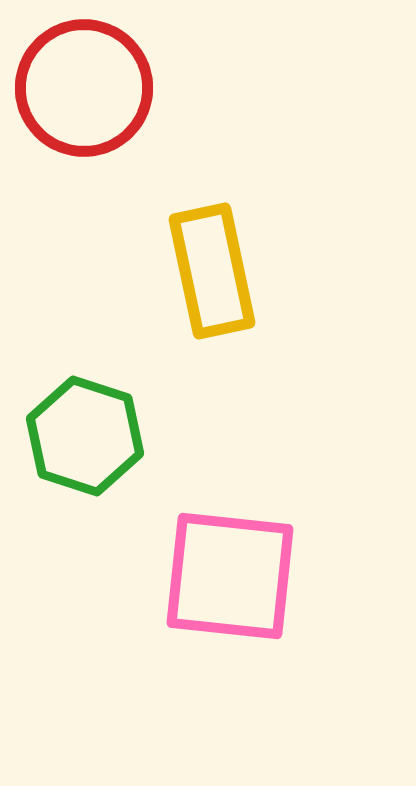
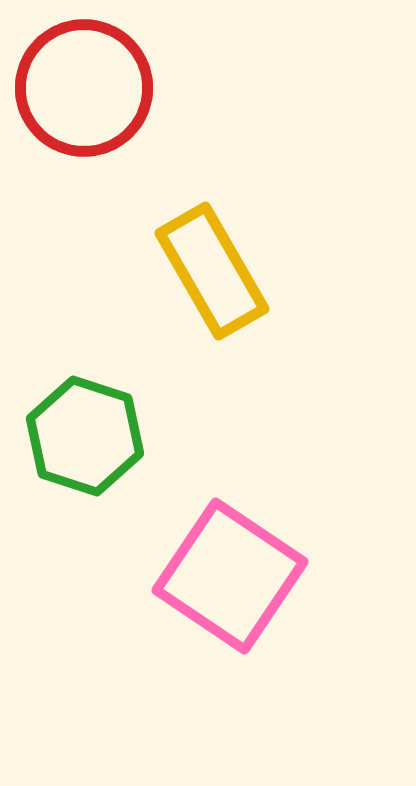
yellow rectangle: rotated 18 degrees counterclockwise
pink square: rotated 28 degrees clockwise
